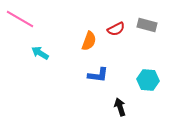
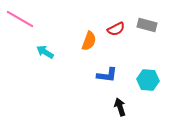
cyan arrow: moved 5 px right, 1 px up
blue L-shape: moved 9 px right
